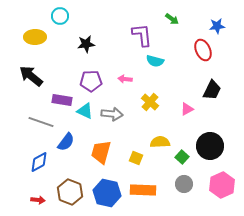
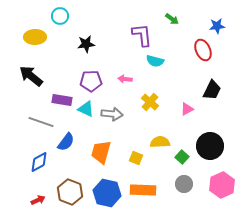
cyan triangle: moved 1 px right, 2 px up
red arrow: rotated 32 degrees counterclockwise
